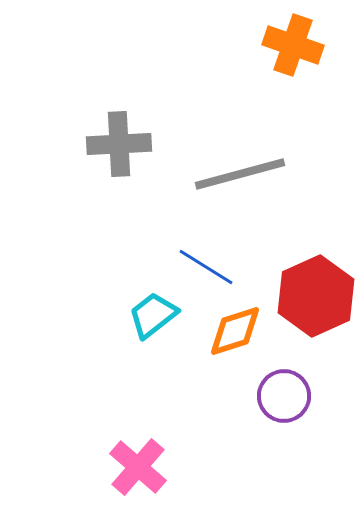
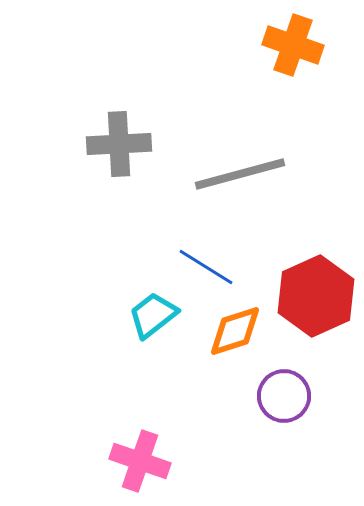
pink cross: moved 2 px right, 6 px up; rotated 22 degrees counterclockwise
